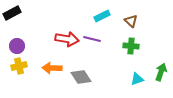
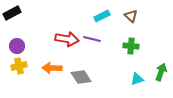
brown triangle: moved 5 px up
